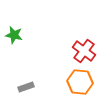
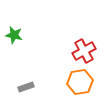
red cross: rotated 25 degrees clockwise
orange hexagon: rotated 15 degrees counterclockwise
